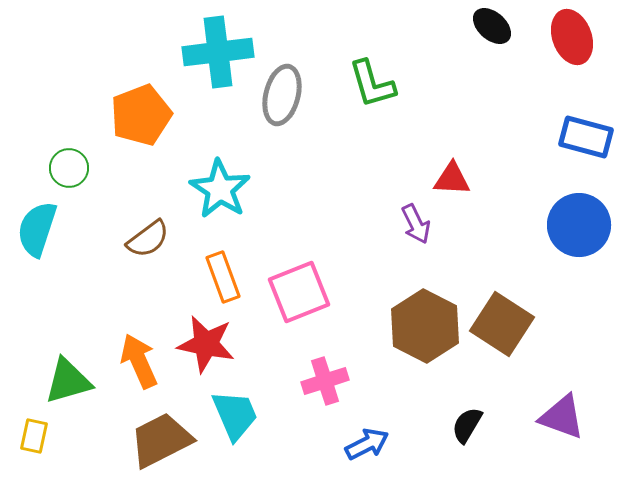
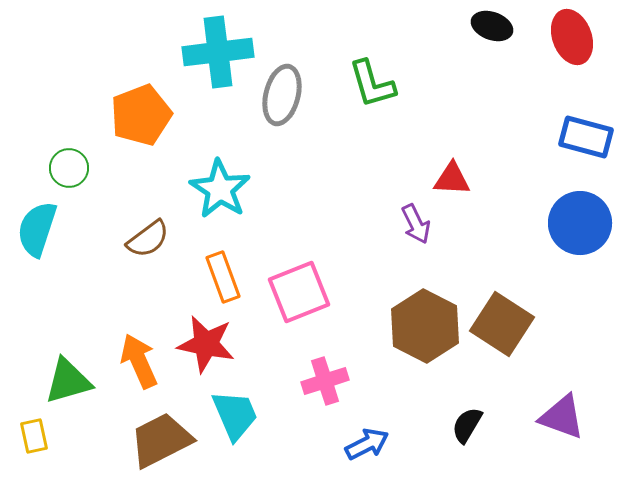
black ellipse: rotated 21 degrees counterclockwise
blue circle: moved 1 px right, 2 px up
yellow rectangle: rotated 24 degrees counterclockwise
